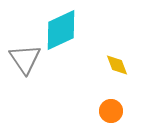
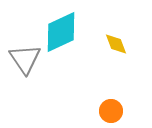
cyan diamond: moved 2 px down
yellow diamond: moved 1 px left, 21 px up
